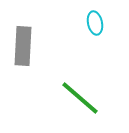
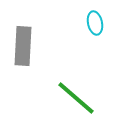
green line: moved 4 px left
